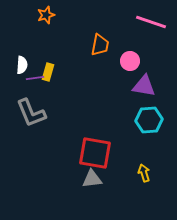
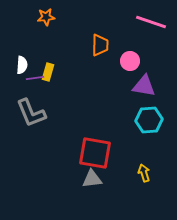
orange star: moved 2 px down; rotated 12 degrees clockwise
orange trapezoid: rotated 10 degrees counterclockwise
